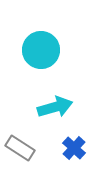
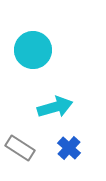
cyan circle: moved 8 px left
blue cross: moved 5 px left
